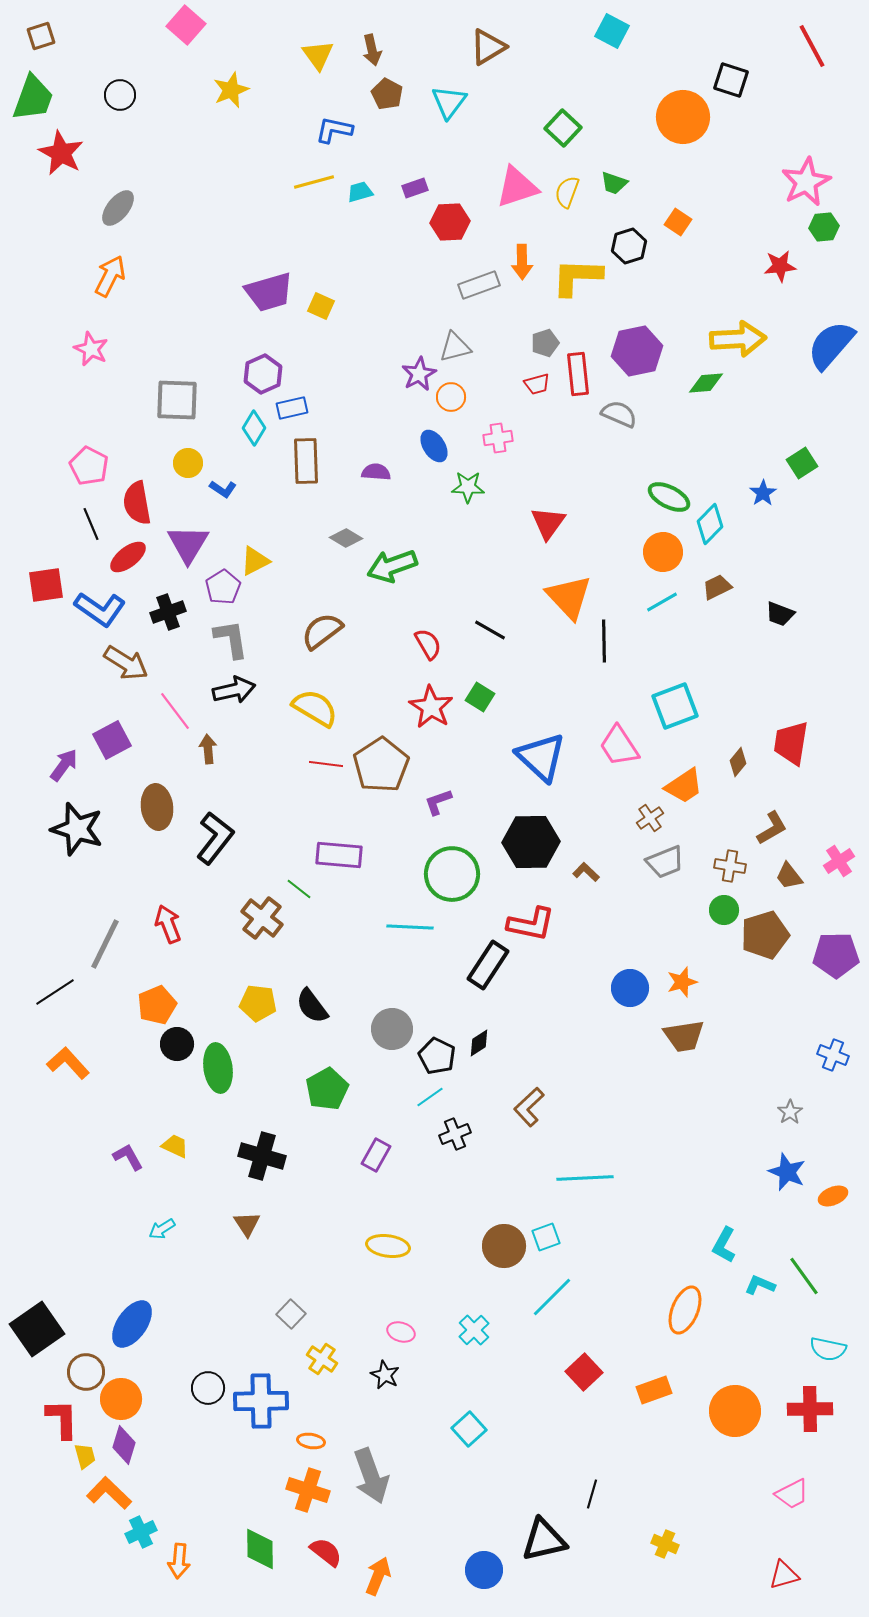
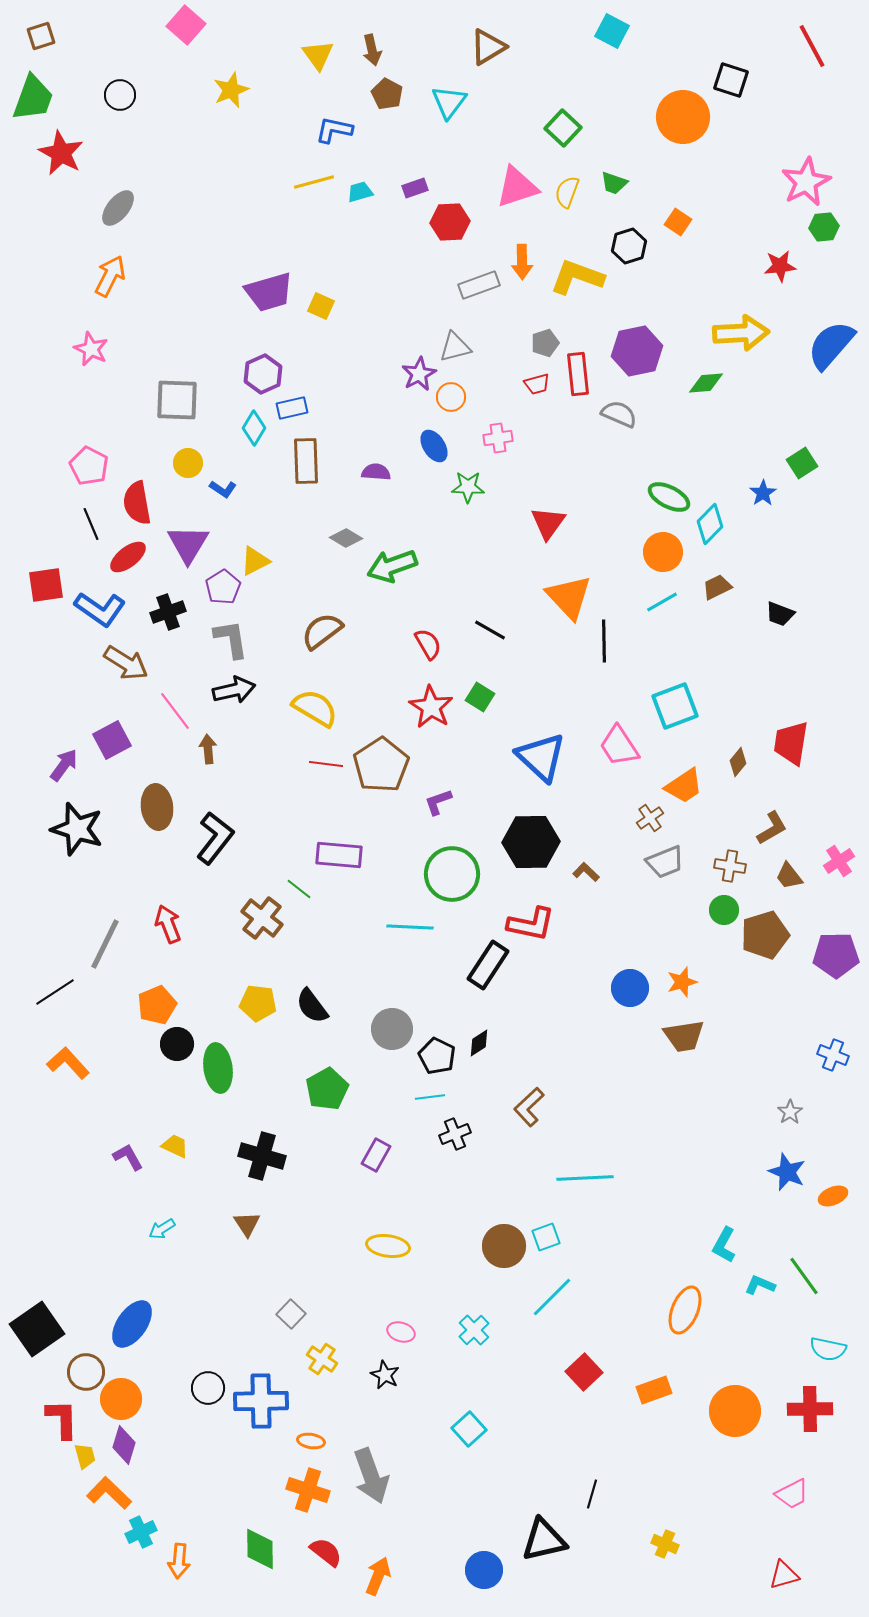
yellow L-shape at (577, 277): rotated 18 degrees clockwise
yellow arrow at (738, 339): moved 3 px right, 6 px up
cyan line at (430, 1097): rotated 28 degrees clockwise
